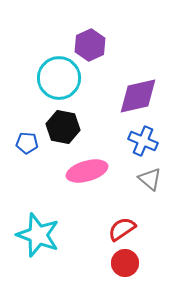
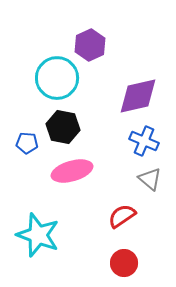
cyan circle: moved 2 px left
blue cross: moved 1 px right
pink ellipse: moved 15 px left
red semicircle: moved 13 px up
red circle: moved 1 px left
